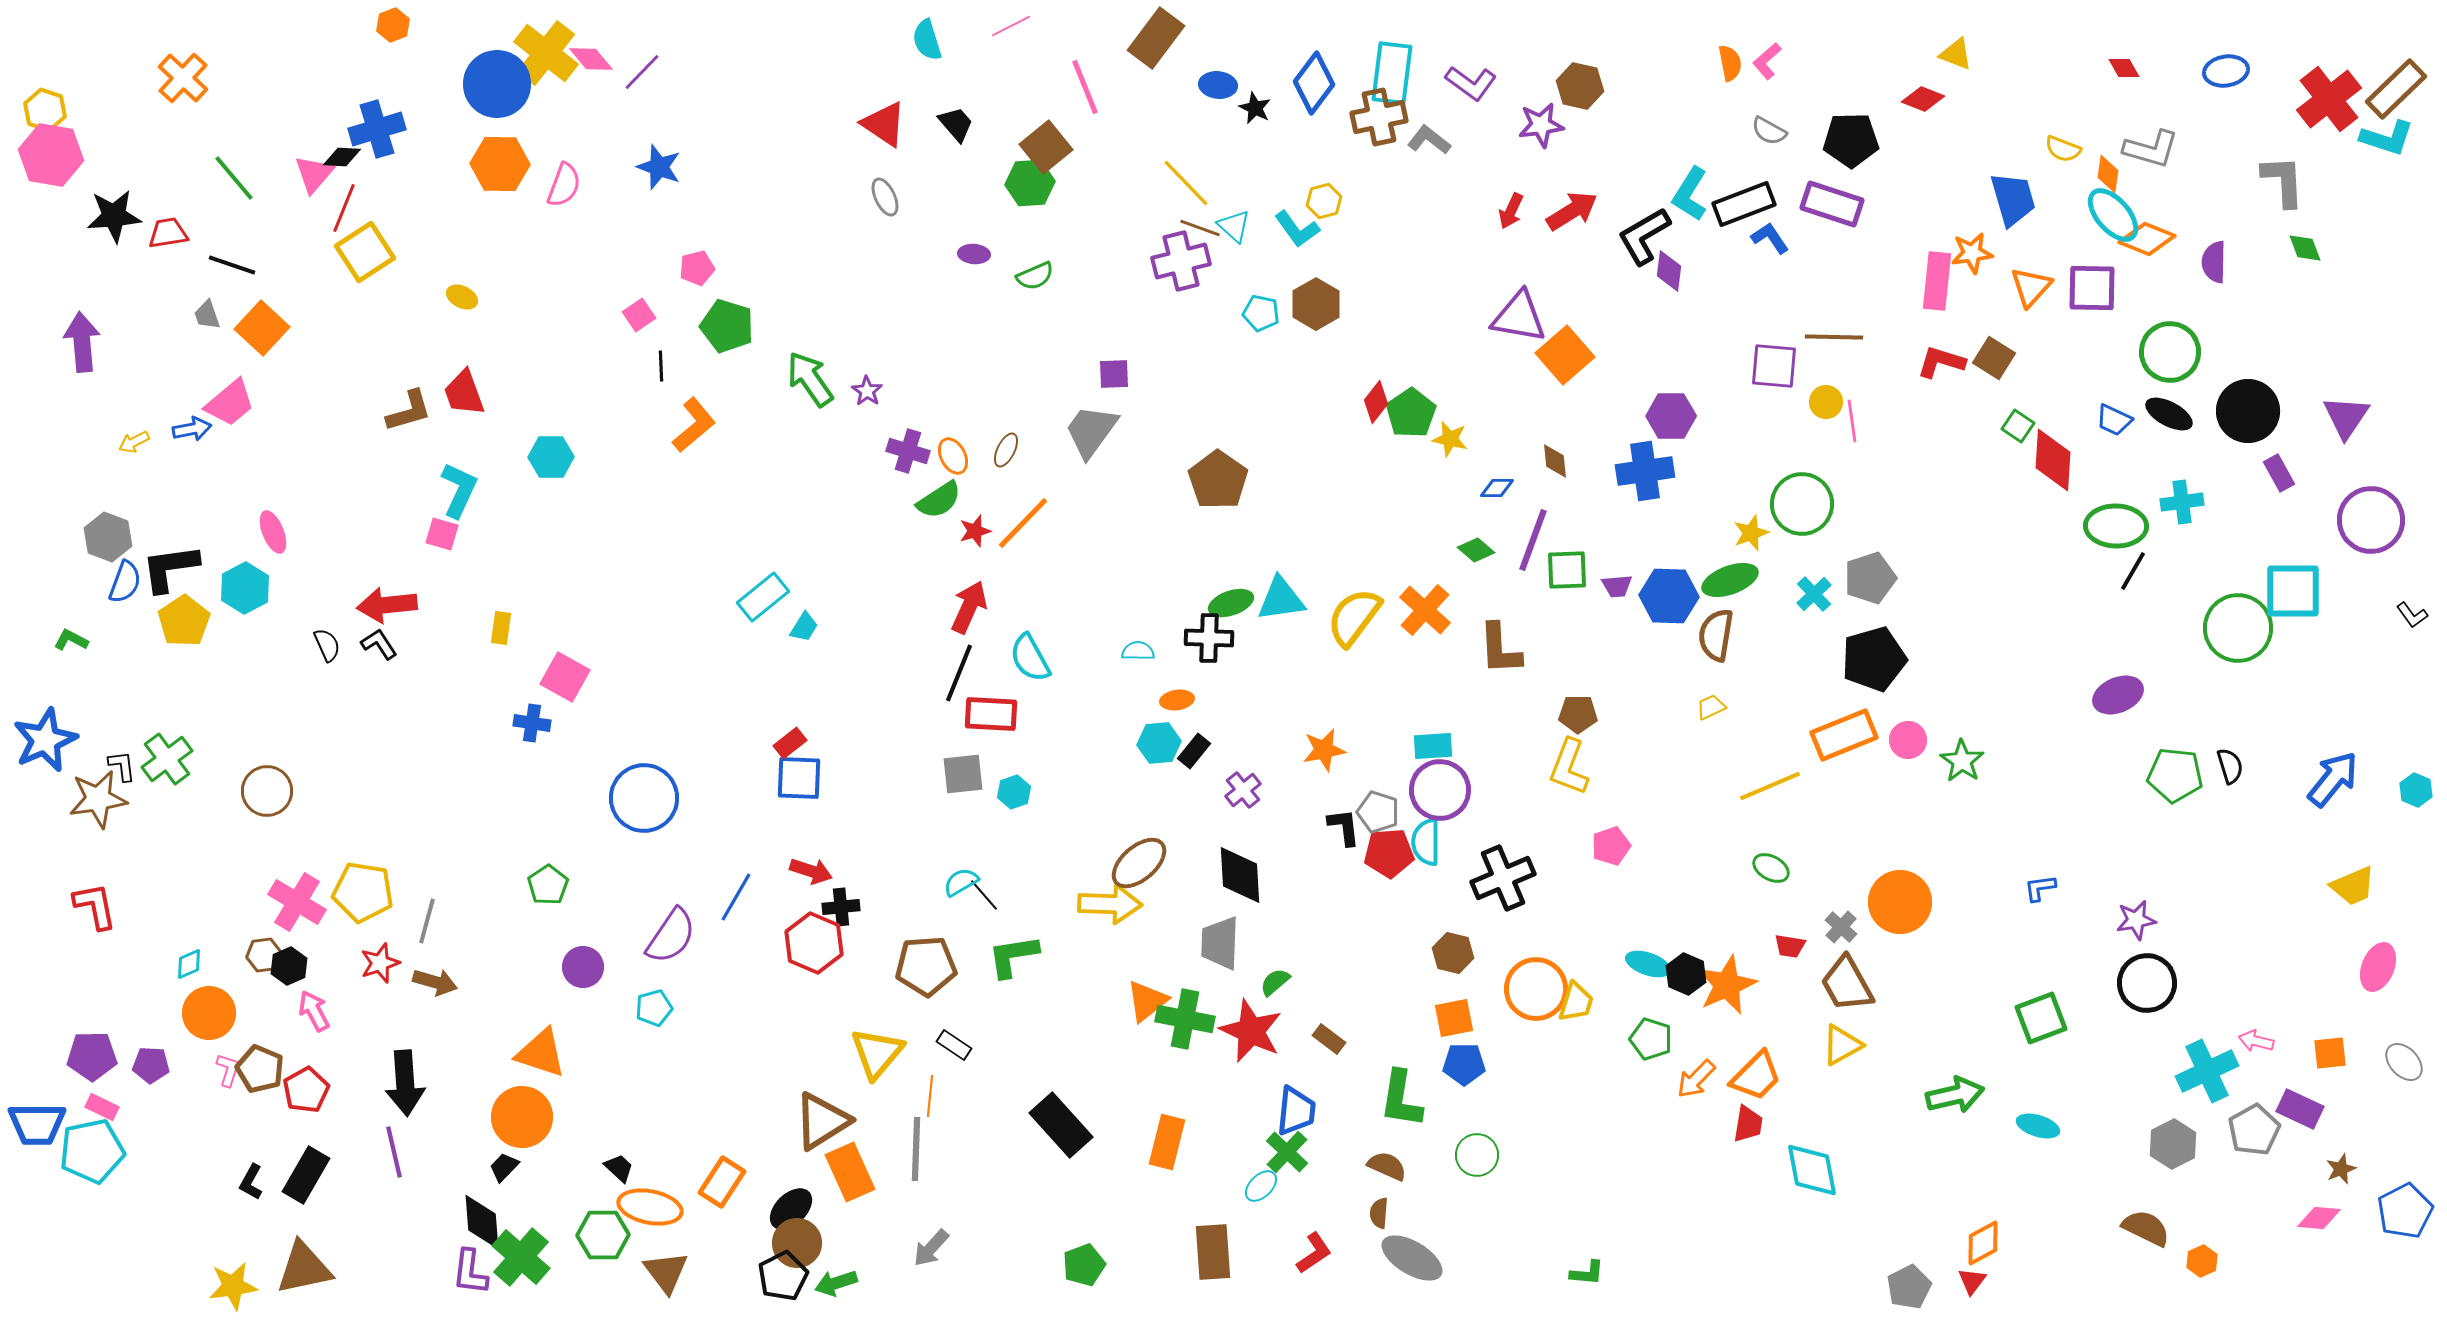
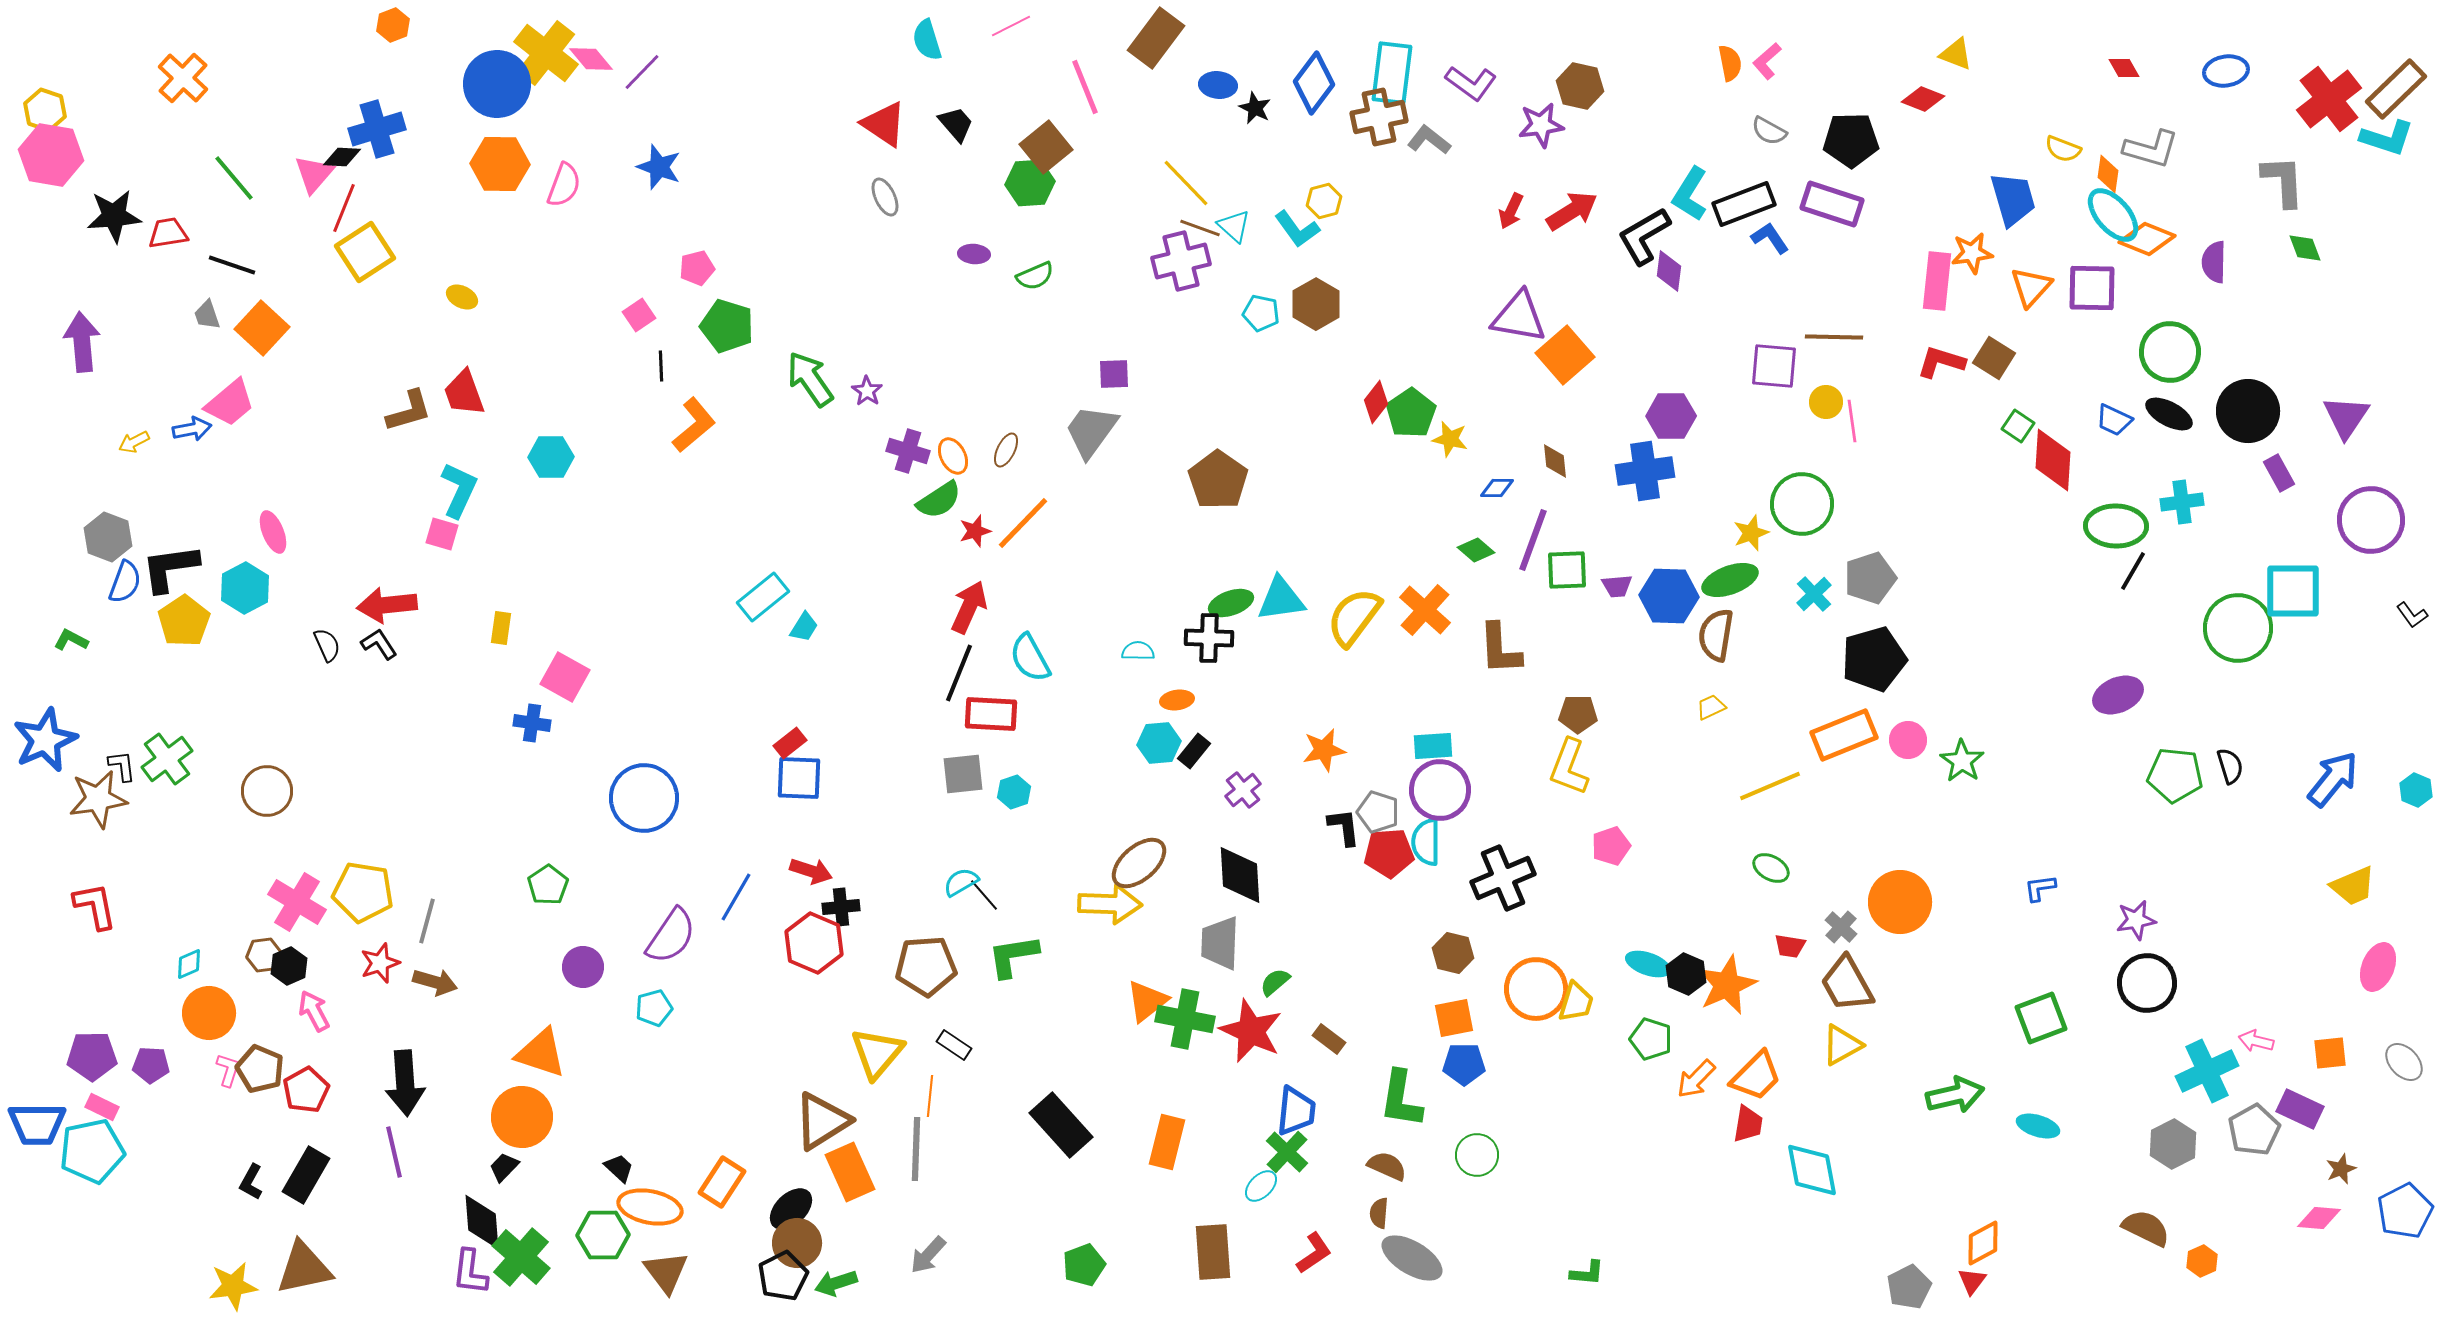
gray arrow at (931, 1248): moved 3 px left, 7 px down
